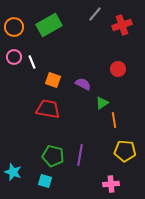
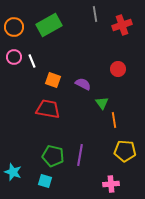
gray line: rotated 49 degrees counterclockwise
white line: moved 1 px up
green triangle: rotated 32 degrees counterclockwise
